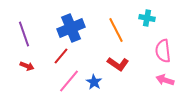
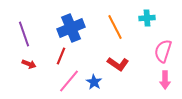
cyan cross: rotated 14 degrees counterclockwise
orange line: moved 1 px left, 3 px up
pink semicircle: rotated 25 degrees clockwise
red line: rotated 18 degrees counterclockwise
red arrow: moved 2 px right, 2 px up
pink arrow: rotated 108 degrees counterclockwise
